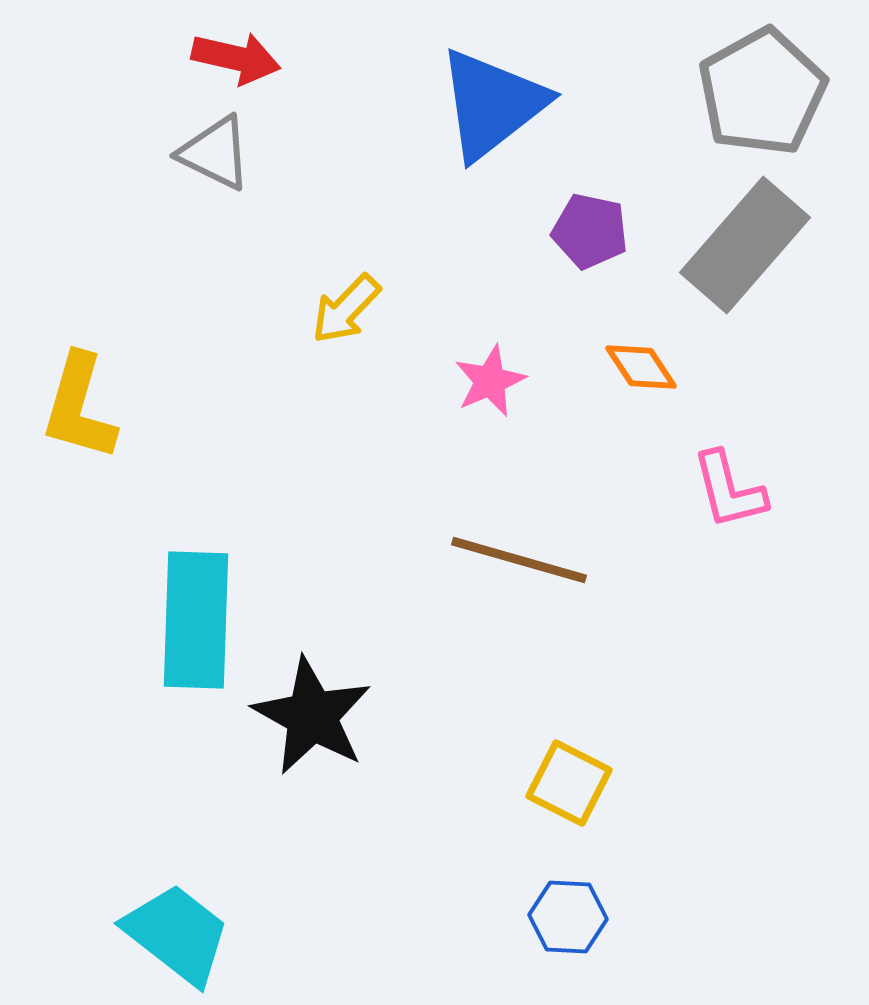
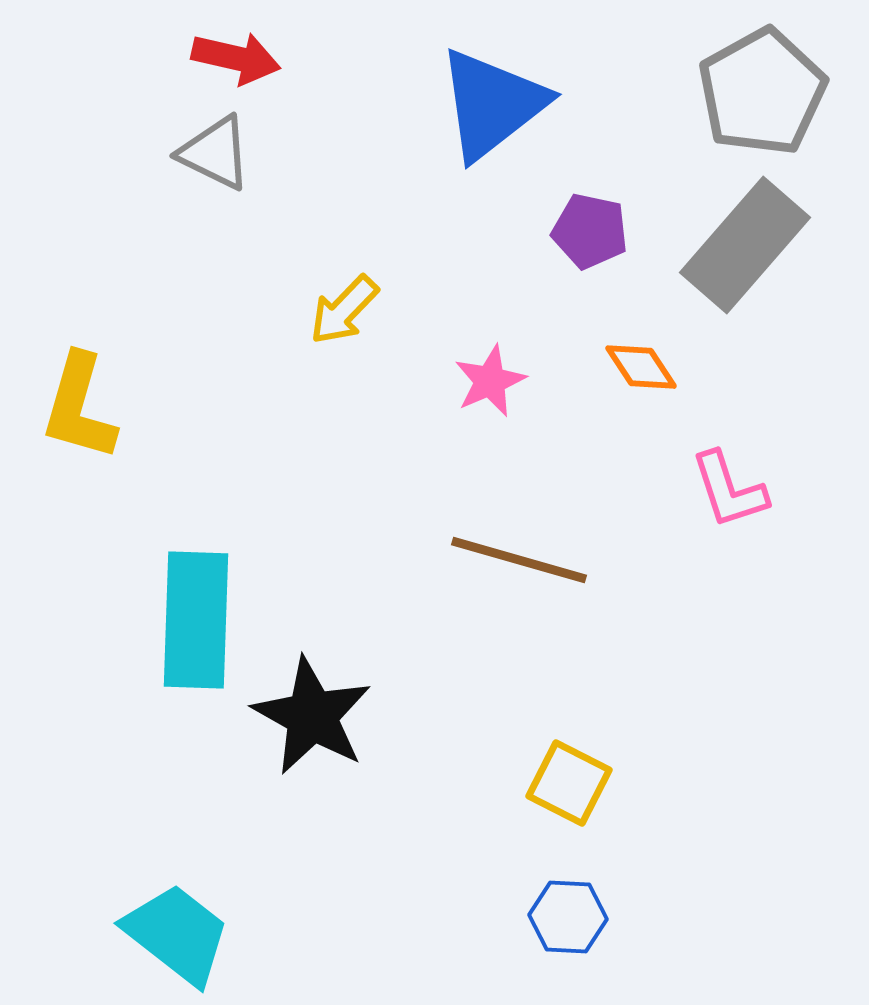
yellow arrow: moved 2 px left, 1 px down
pink L-shape: rotated 4 degrees counterclockwise
